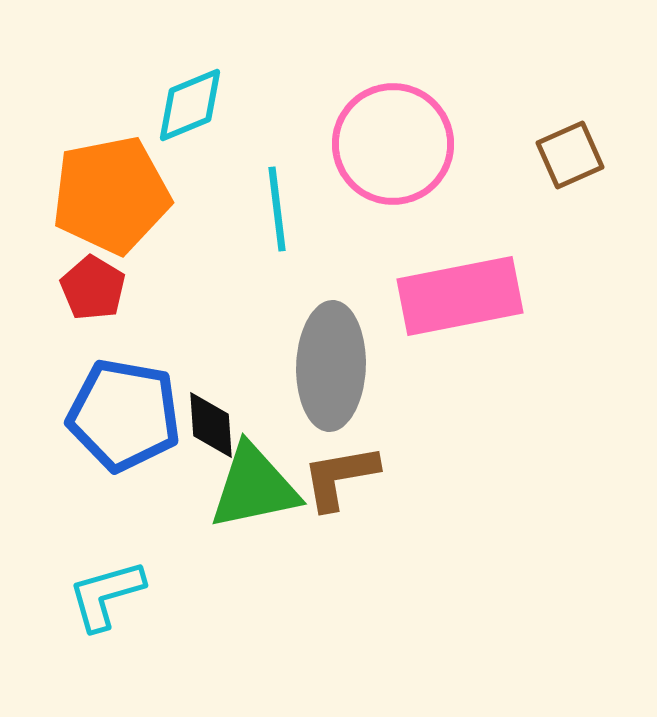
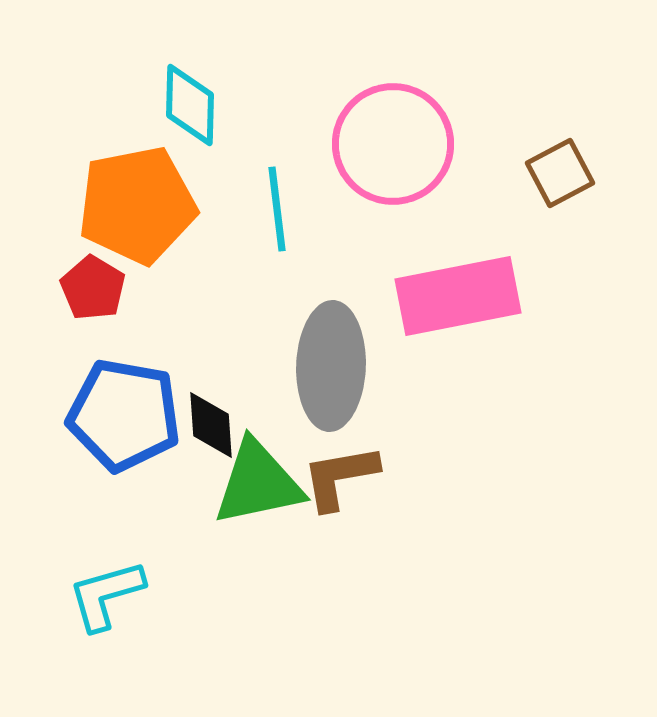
cyan diamond: rotated 66 degrees counterclockwise
brown square: moved 10 px left, 18 px down; rotated 4 degrees counterclockwise
orange pentagon: moved 26 px right, 10 px down
pink rectangle: moved 2 px left
green triangle: moved 4 px right, 4 px up
